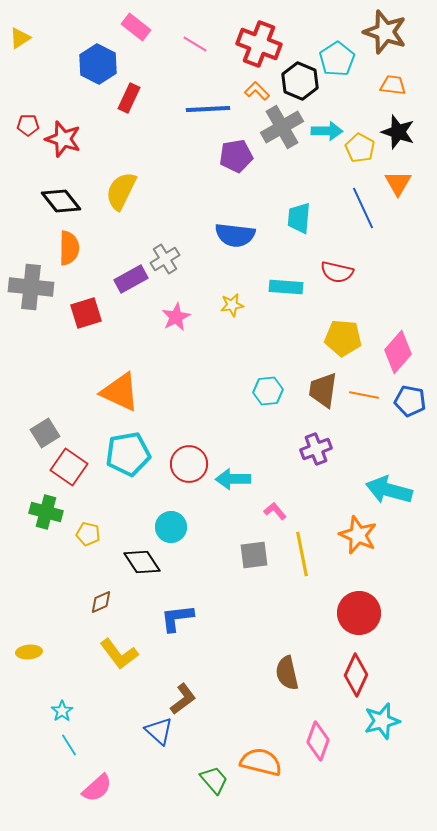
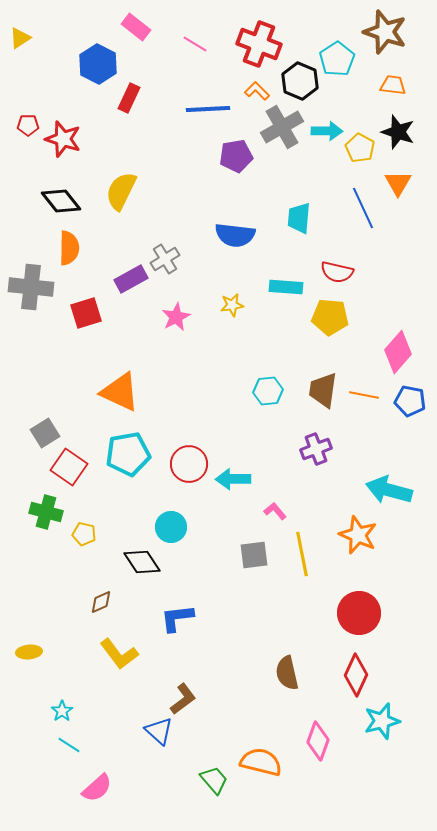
yellow pentagon at (343, 338): moved 13 px left, 21 px up
yellow pentagon at (88, 534): moved 4 px left
cyan line at (69, 745): rotated 25 degrees counterclockwise
